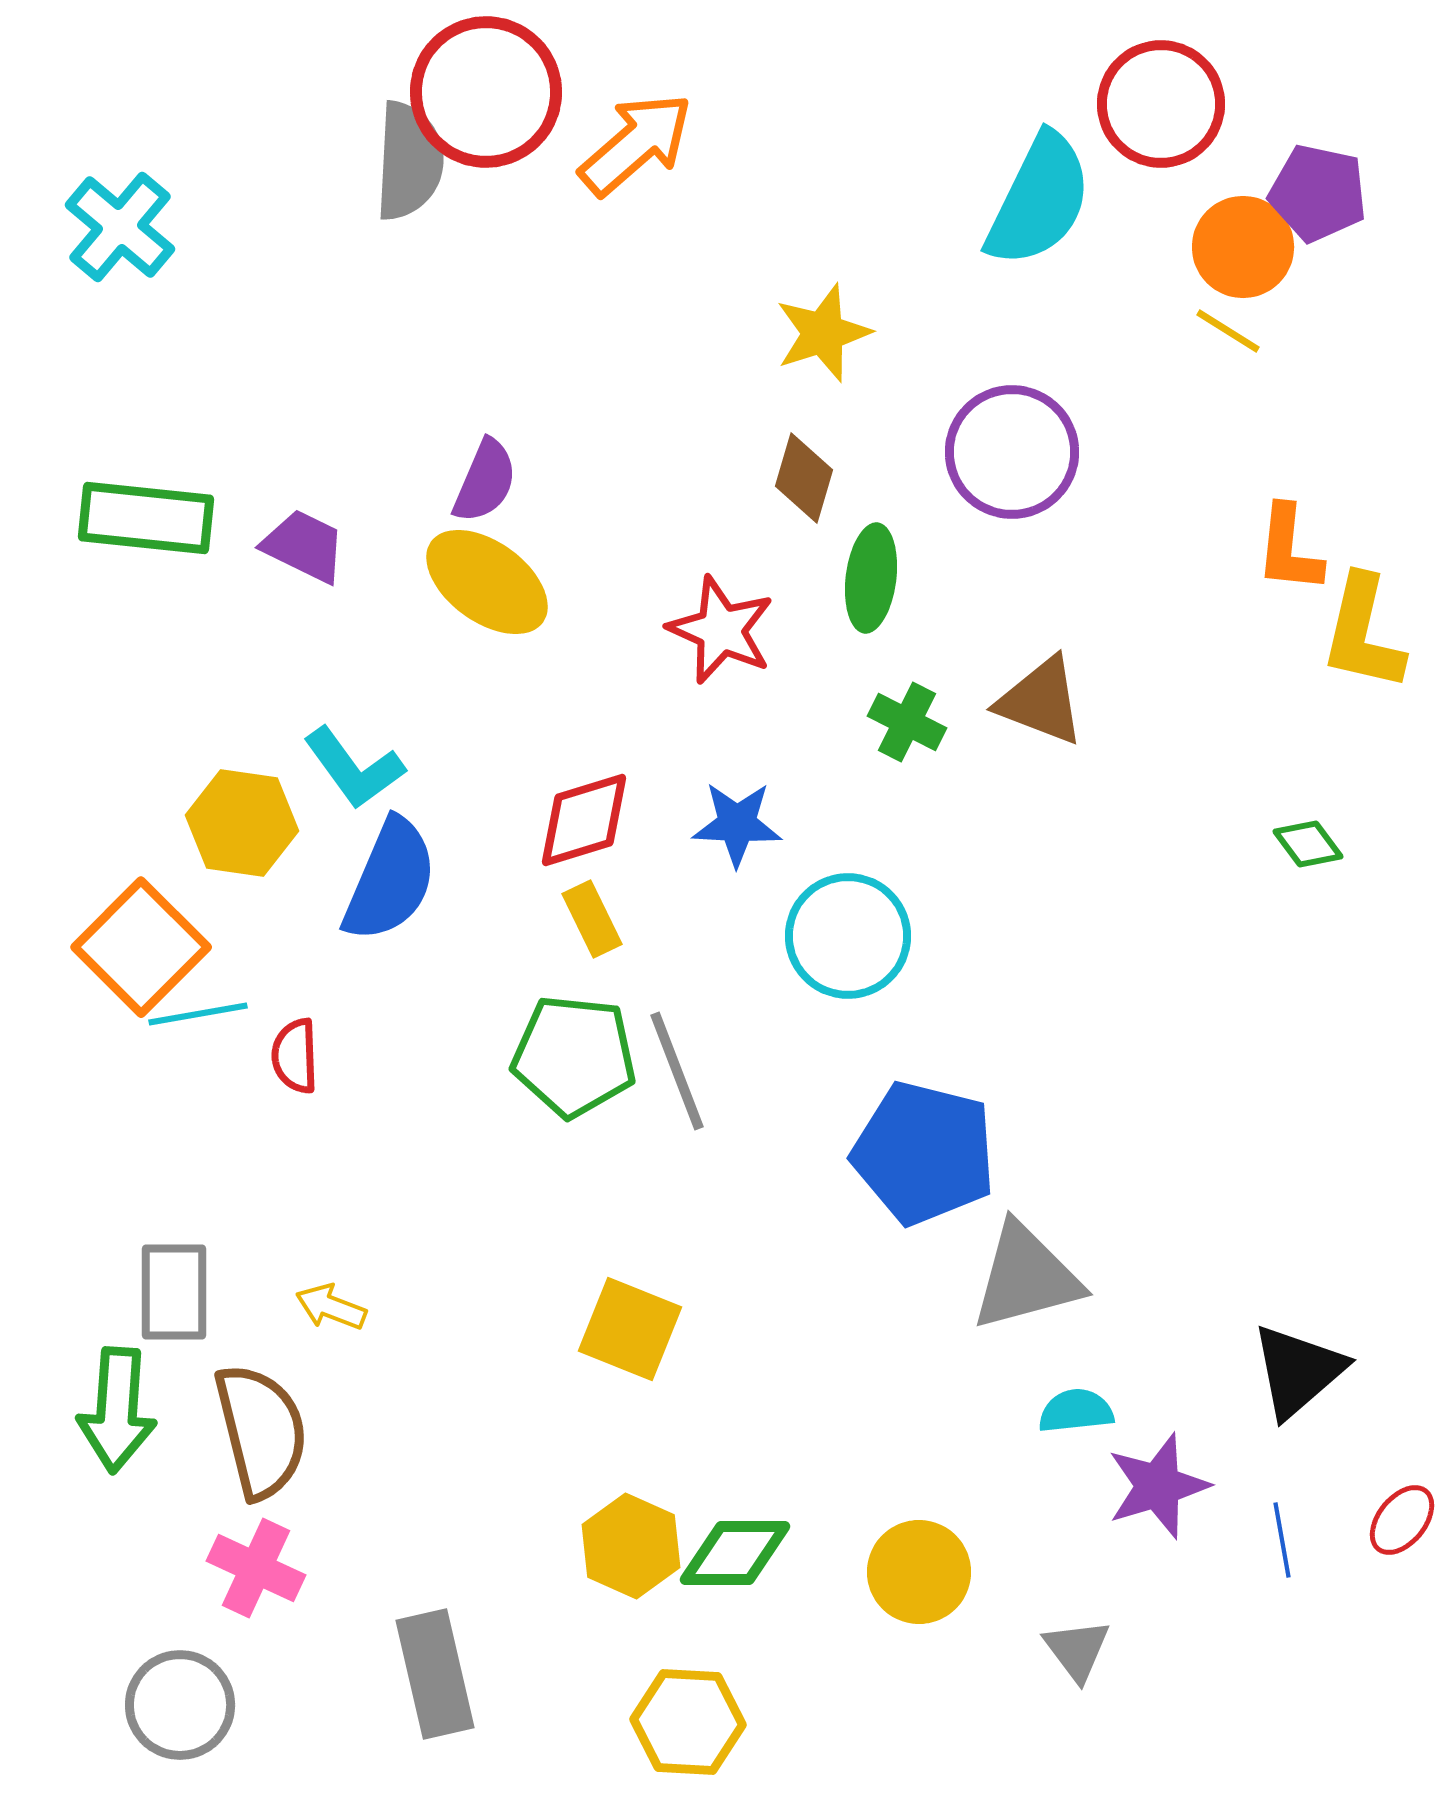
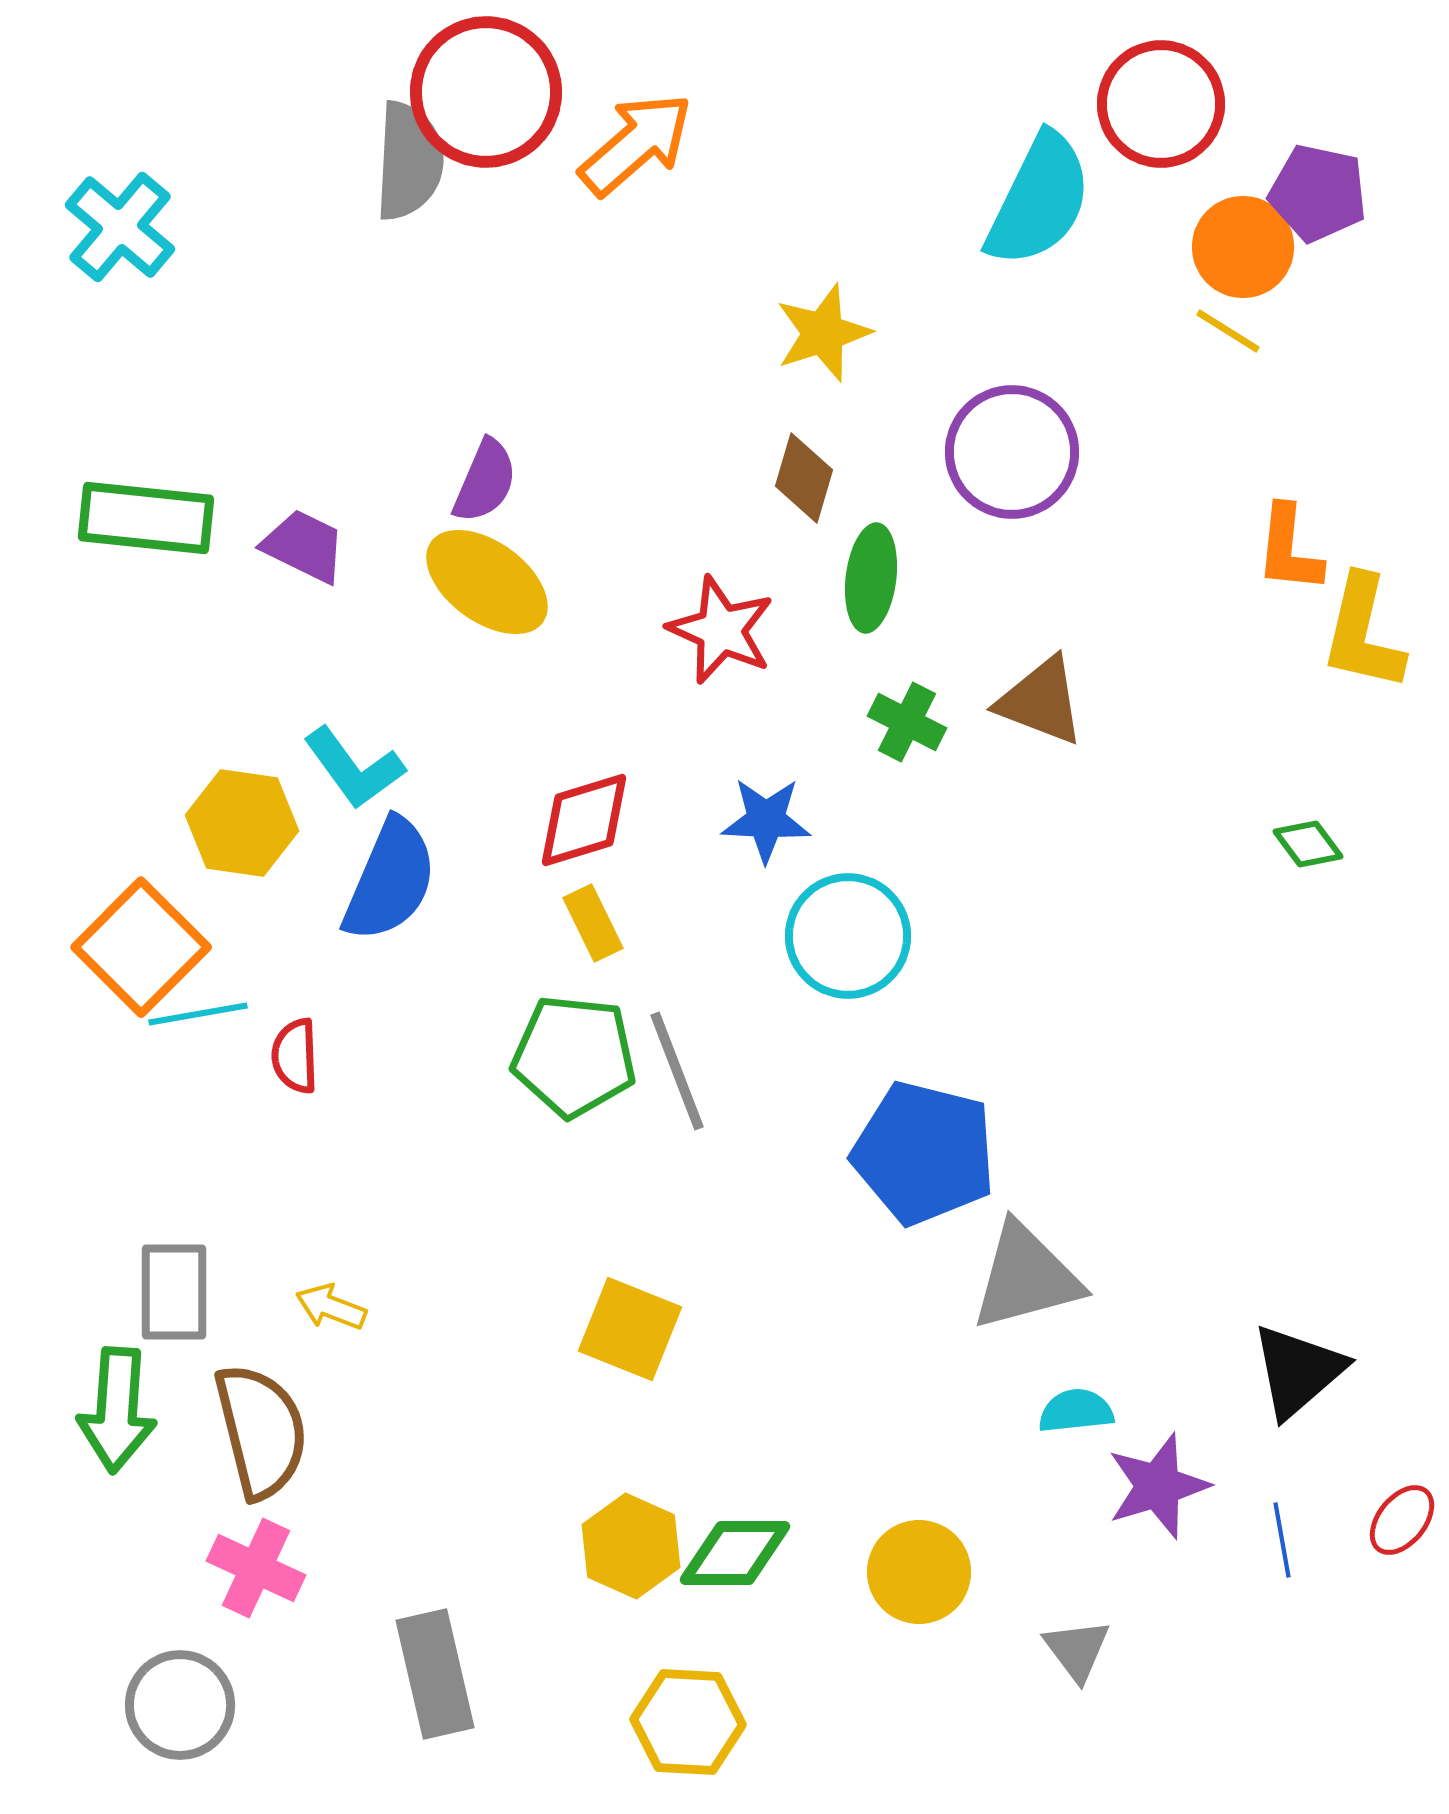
blue star at (737, 824): moved 29 px right, 4 px up
yellow rectangle at (592, 919): moved 1 px right, 4 px down
